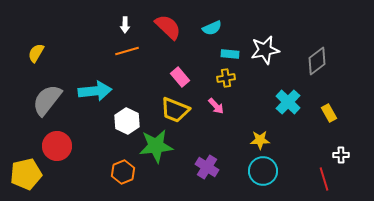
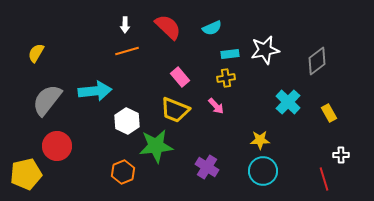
cyan rectangle: rotated 12 degrees counterclockwise
